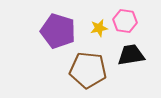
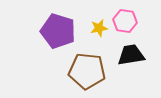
brown pentagon: moved 1 px left, 1 px down
